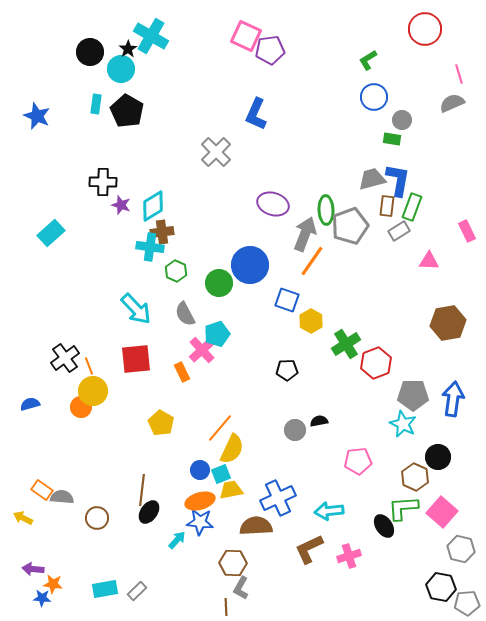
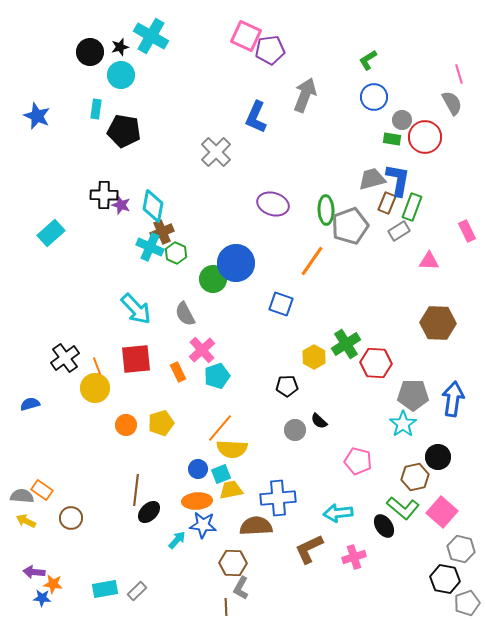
red circle at (425, 29): moved 108 px down
black star at (128, 49): moved 8 px left, 2 px up; rotated 18 degrees clockwise
cyan circle at (121, 69): moved 6 px down
gray semicircle at (452, 103): rotated 85 degrees clockwise
cyan rectangle at (96, 104): moved 5 px down
black pentagon at (127, 111): moved 3 px left, 20 px down; rotated 20 degrees counterclockwise
blue L-shape at (256, 114): moved 3 px down
black cross at (103, 182): moved 1 px right, 13 px down
cyan diamond at (153, 206): rotated 48 degrees counterclockwise
brown rectangle at (387, 206): moved 3 px up; rotated 15 degrees clockwise
brown cross at (162, 232): rotated 15 degrees counterclockwise
gray arrow at (305, 234): moved 139 px up
cyan cross at (150, 247): rotated 16 degrees clockwise
blue circle at (250, 265): moved 14 px left, 2 px up
green hexagon at (176, 271): moved 18 px up
green circle at (219, 283): moved 6 px left, 4 px up
blue square at (287, 300): moved 6 px left, 4 px down
yellow hexagon at (311, 321): moved 3 px right, 36 px down
brown hexagon at (448, 323): moved 10 px left; rotated 12 degrees clockwise
cyan pentagon at (217, 334): moved 42 px down
red hexagon at (376, 363): rotated 24 degrees clockwise
orange line at (89, 366): moved 8 px right
black pentagon at (287, 370): moved 16 px down
orange rectangle at (182, 372): moved 4 px left
yellow circle at (93, 391): moved 2 px right, 3 px up
orange circle at (81, 407): moved 45 px right, 18 px down
black semicircle at (319, 421): rotated 126 degrees counterclockwise
yellow pentagon at (161, 423): rotated 25 degrees clockwise
cyan star at (403, 424): rotated 12 degrees clockwise
yellow semicircle at (232, 449): rotated 68 degrees clockwise
pink pentagon at (358, 461): rotated 20 degrees clockwise
blue circle at (200, 470): moved 2 px left, 1 px up
brown hexagon at (415, 477): rotated 24 degrees clockwise
brown line at (142, 490): moved 6 px left
gray semicircle at (62, 497): moved 40 px left, 1 px up
blue cross at (278, 498): rotated 20 degrees clockwise
orange ellipse at (200, 501): moved 3 px left; rotated 12 degrees clockwise
green L-shape at (403, 508): rotated 136 degrees counterclockwise
cyan arrow at (329, 511): moved 9 px right, 2 px down
black ellipse at (149, 512): rotated 10 degrees clockwise
yellow arrow at (23, 518): moved 3 px right, 3 px down
brown circle at (97, 518): moved 26 px left
blue star at (200, 522): moved 3 px right, 3 px down
pink cross at (349, 556): moved 5 px right, 1 px down
purple arrow at (33, 569): moved 1 px right, 3 px down
black hexagon at (441, 587): moved 4 px right, 8 px up
gray pentagon at (467, 603): rotated 15 degrees counterclockwise
